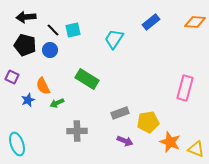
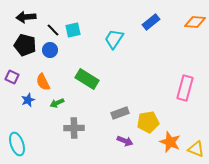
orange semicircle: moved 4 px up
gray cross: moved 3 px left, 3 px up
